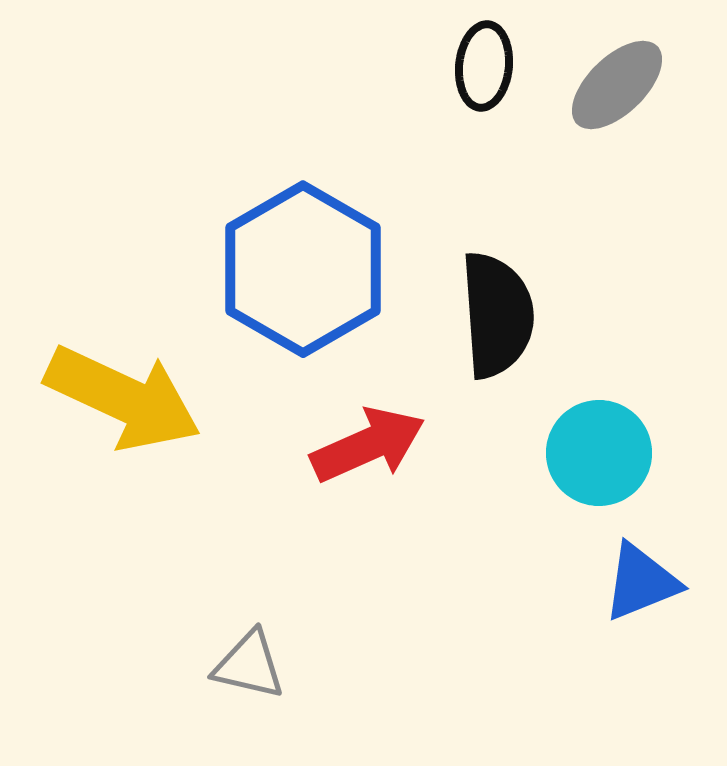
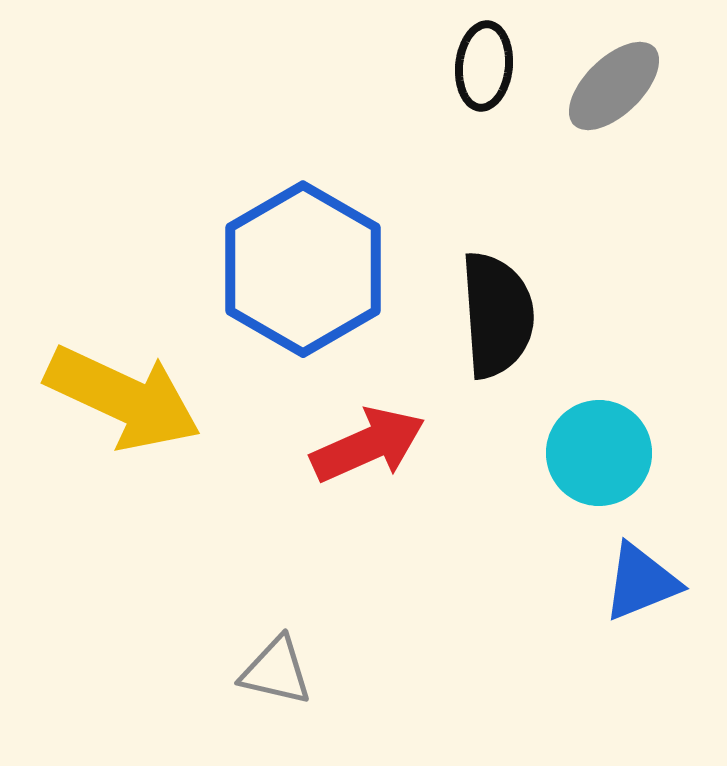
gray ellipse: moved 3 px left, 1 px down
gray triangle: moved 27 px right, 6 px down
